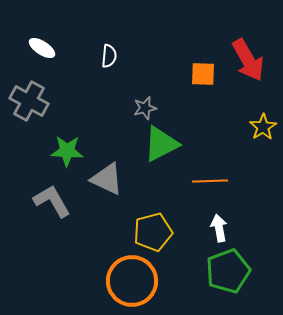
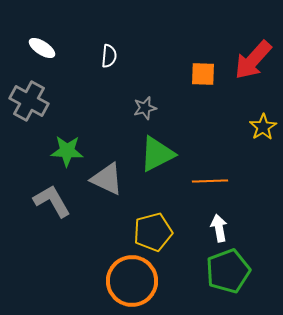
red arrow: moved 5 px right; rotated 72 degrees clockwise
green triangle: moved 4 px left, 10 px down
